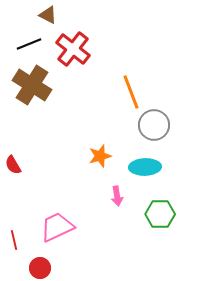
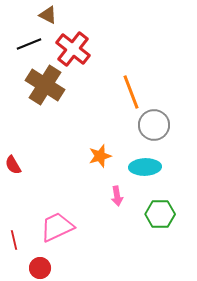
brown cross: moved 13 px right
